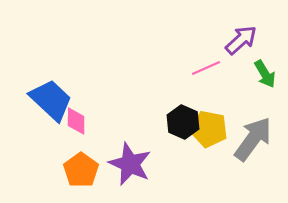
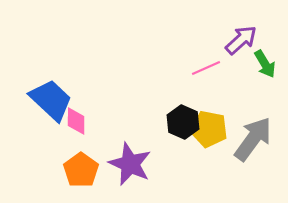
green arrow: moved 10 px up
